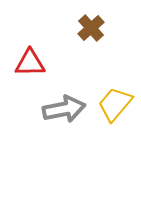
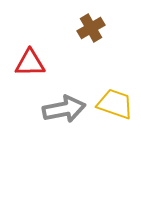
brown cross: rotated 12 degrees clockwise
yellow trapezoid: rotated 69 degrees clockwise
